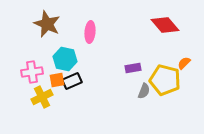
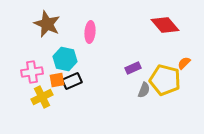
purple rectangle: rotated 14 degrees counterclockwise
gray semicircle: moved 1 px up
